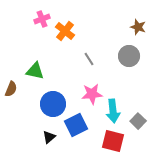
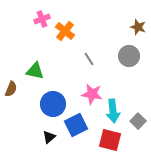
pink star: rotated 15 degrees clockwise
red square: moved 3 px left, 1 px up
